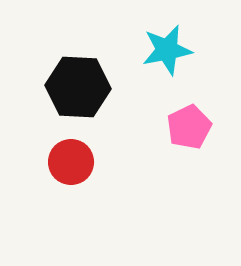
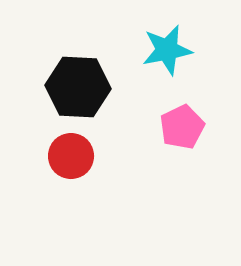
pink pentagon: moved 7 px left
red circle: moved 6 px up
